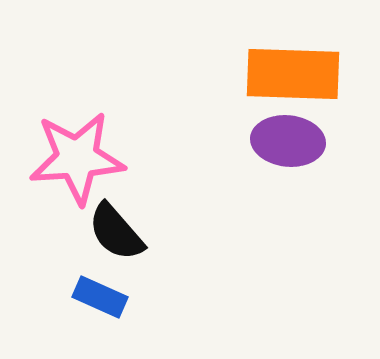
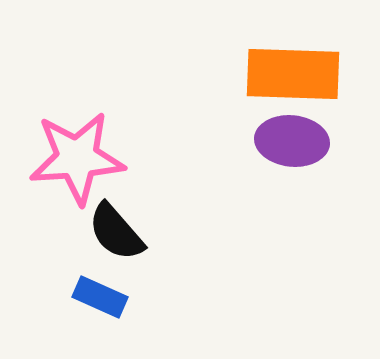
purple ellipse: moved 4 px right
